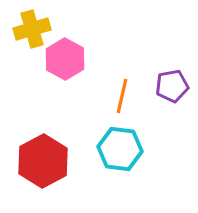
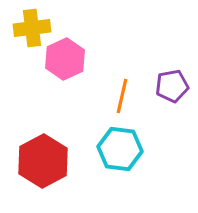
yellow cross: moved 1 px up; rotated 9 degrees clockwise
pink hexagon: rotated 6 degrees clockwise
